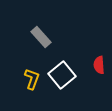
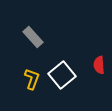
gray rectangle: moved 8 px left
